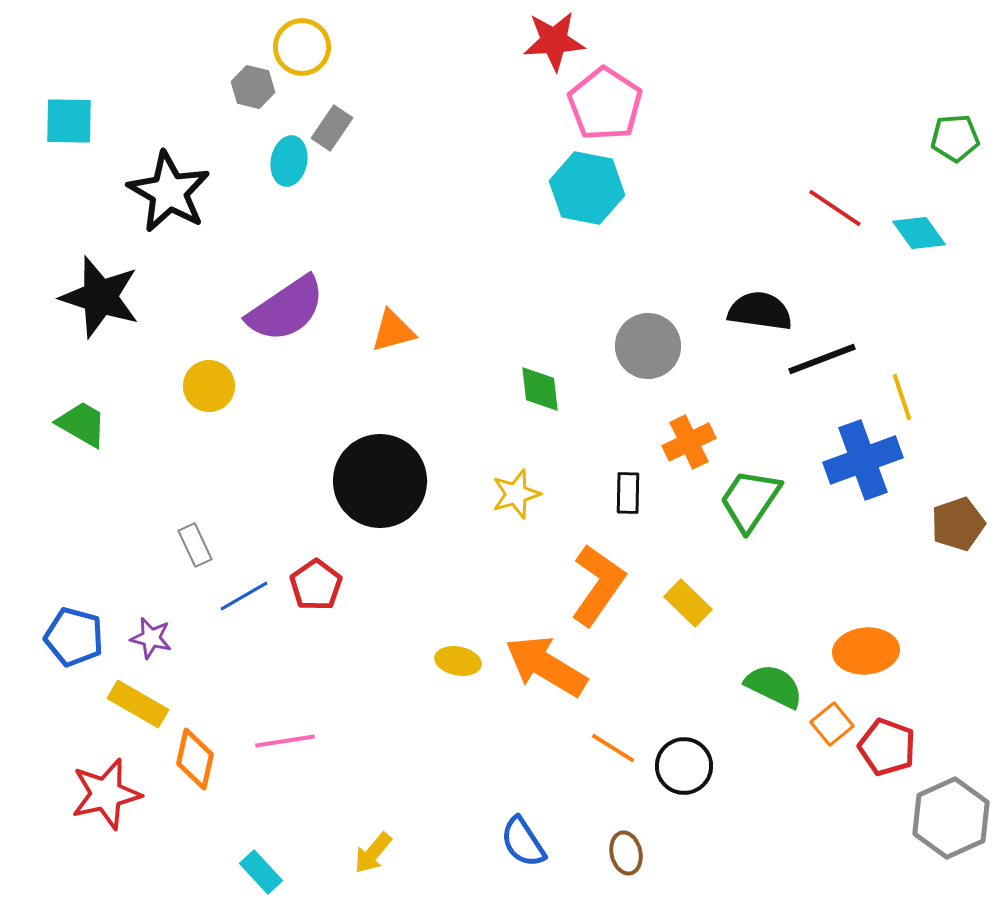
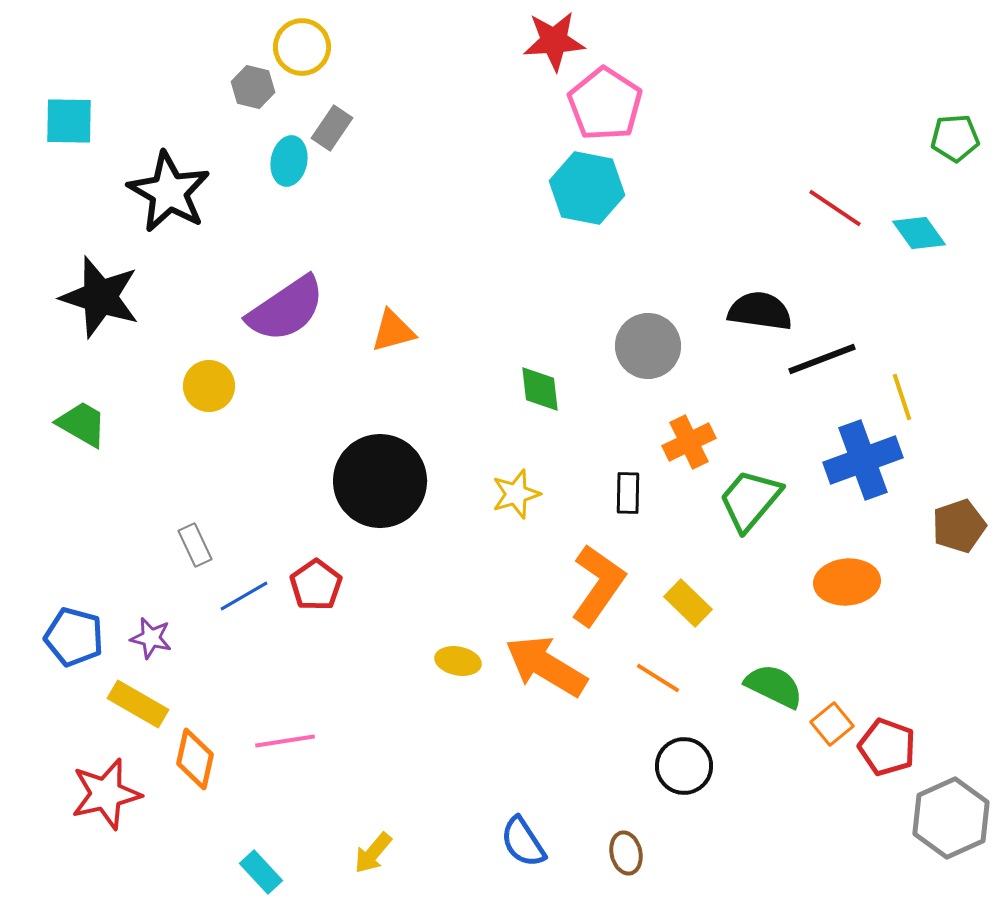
green trapezoid at (750, 500): rotated 6 degrees clockwise
brown pentagon at (958, 524): moved 1 px right, 2 px down
orange ellipse at (866, 651): moved 19 px left, 69 px up
orange line at (613, 748): moved 45 px right, 70 px up
